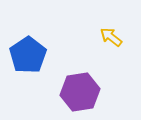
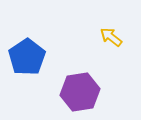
blue pentagon: moved 1 px left, 2 px down
